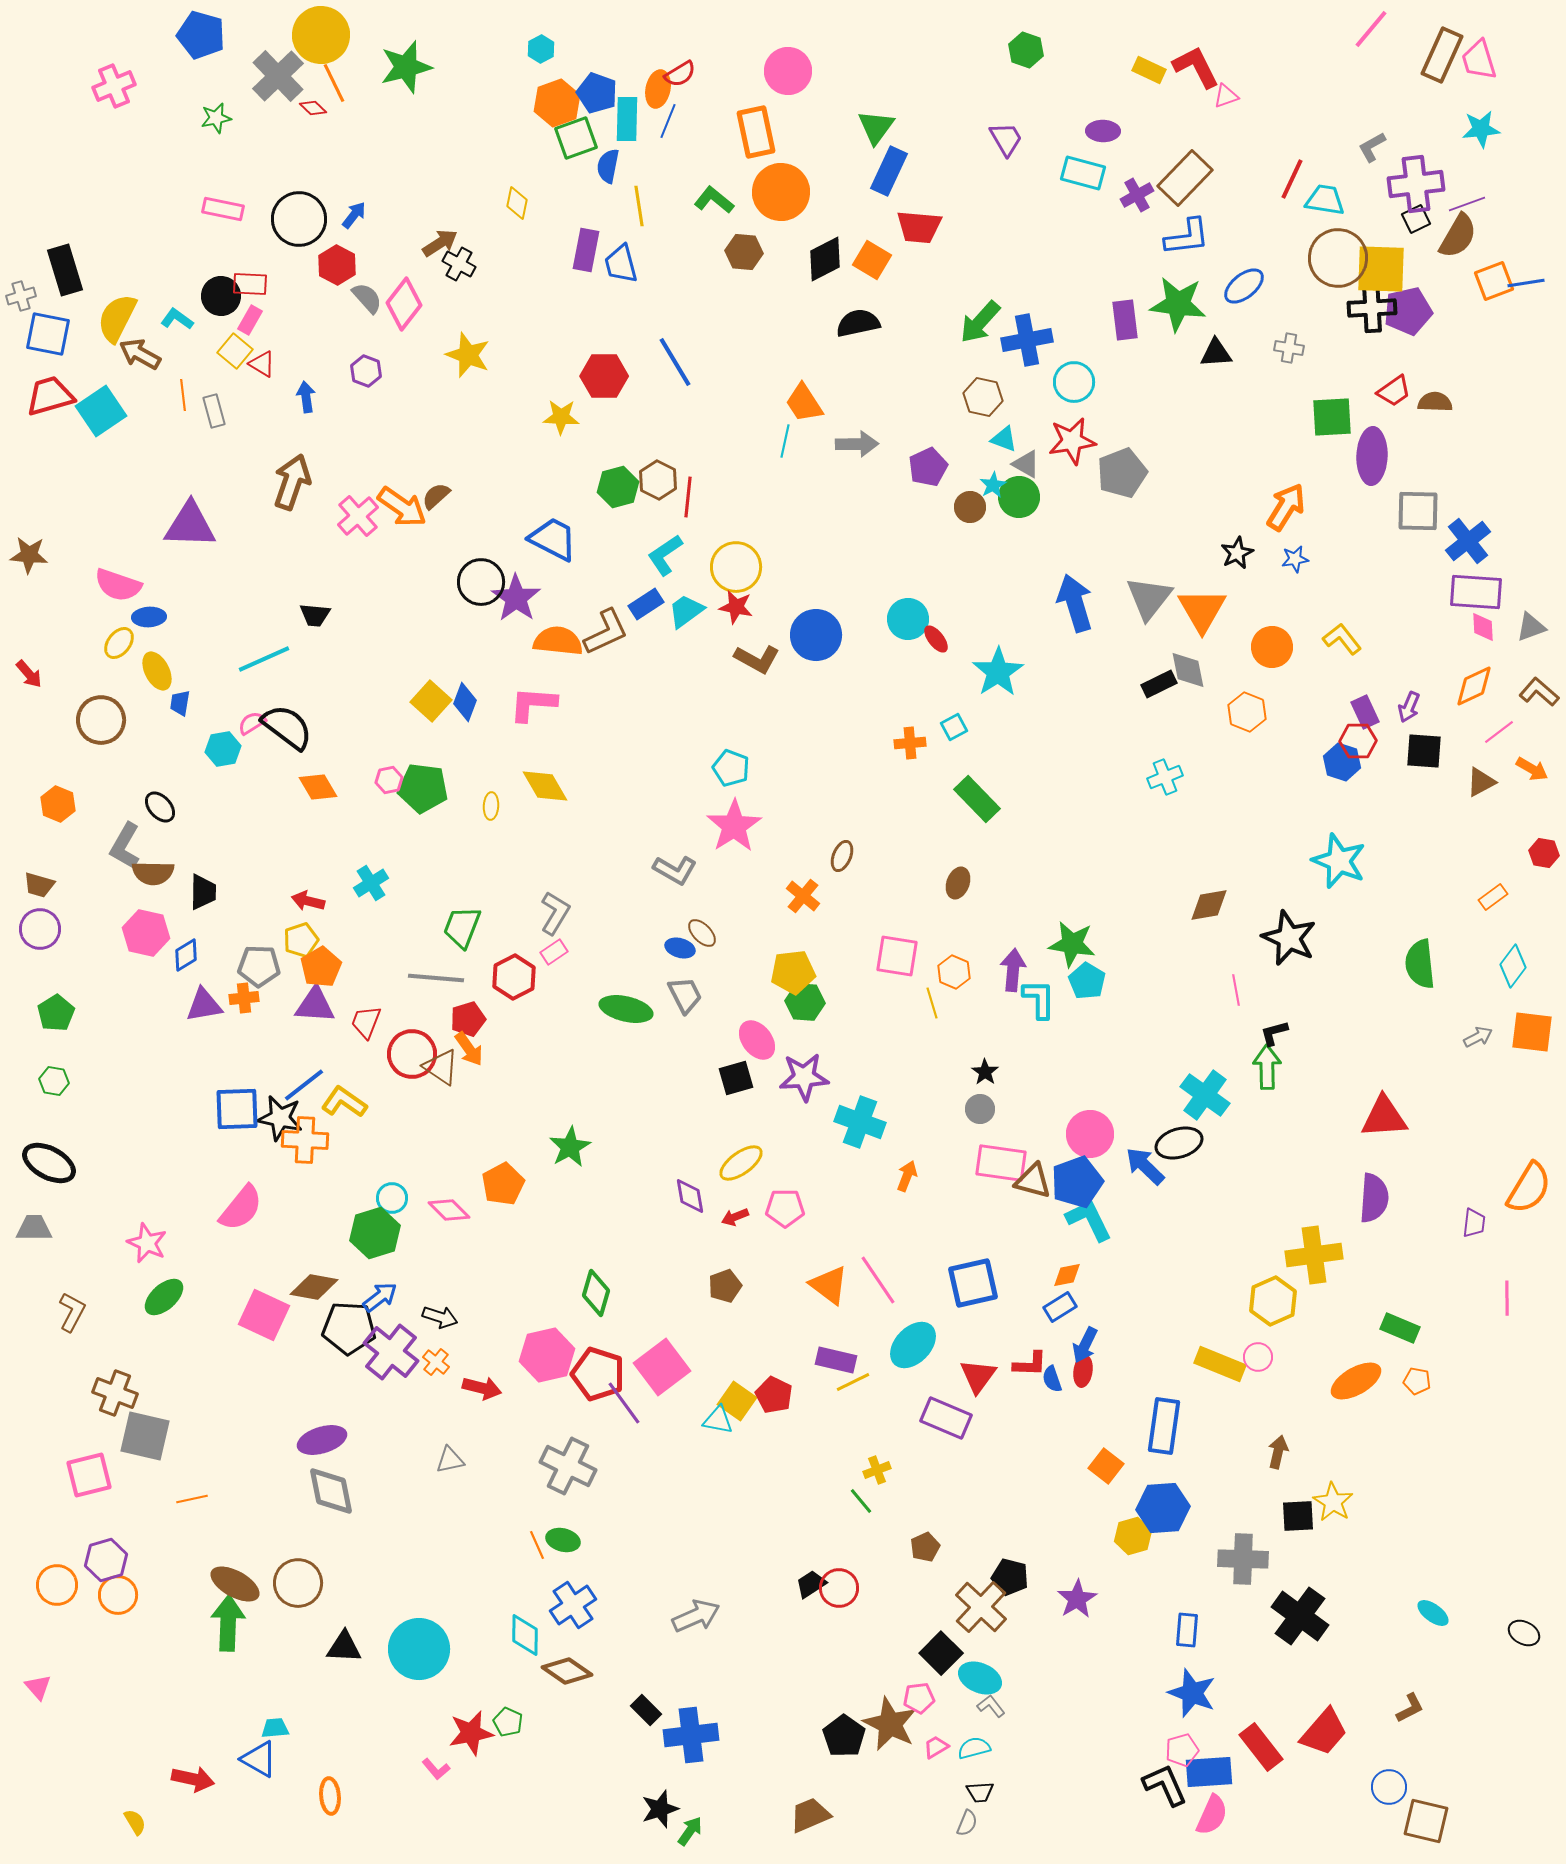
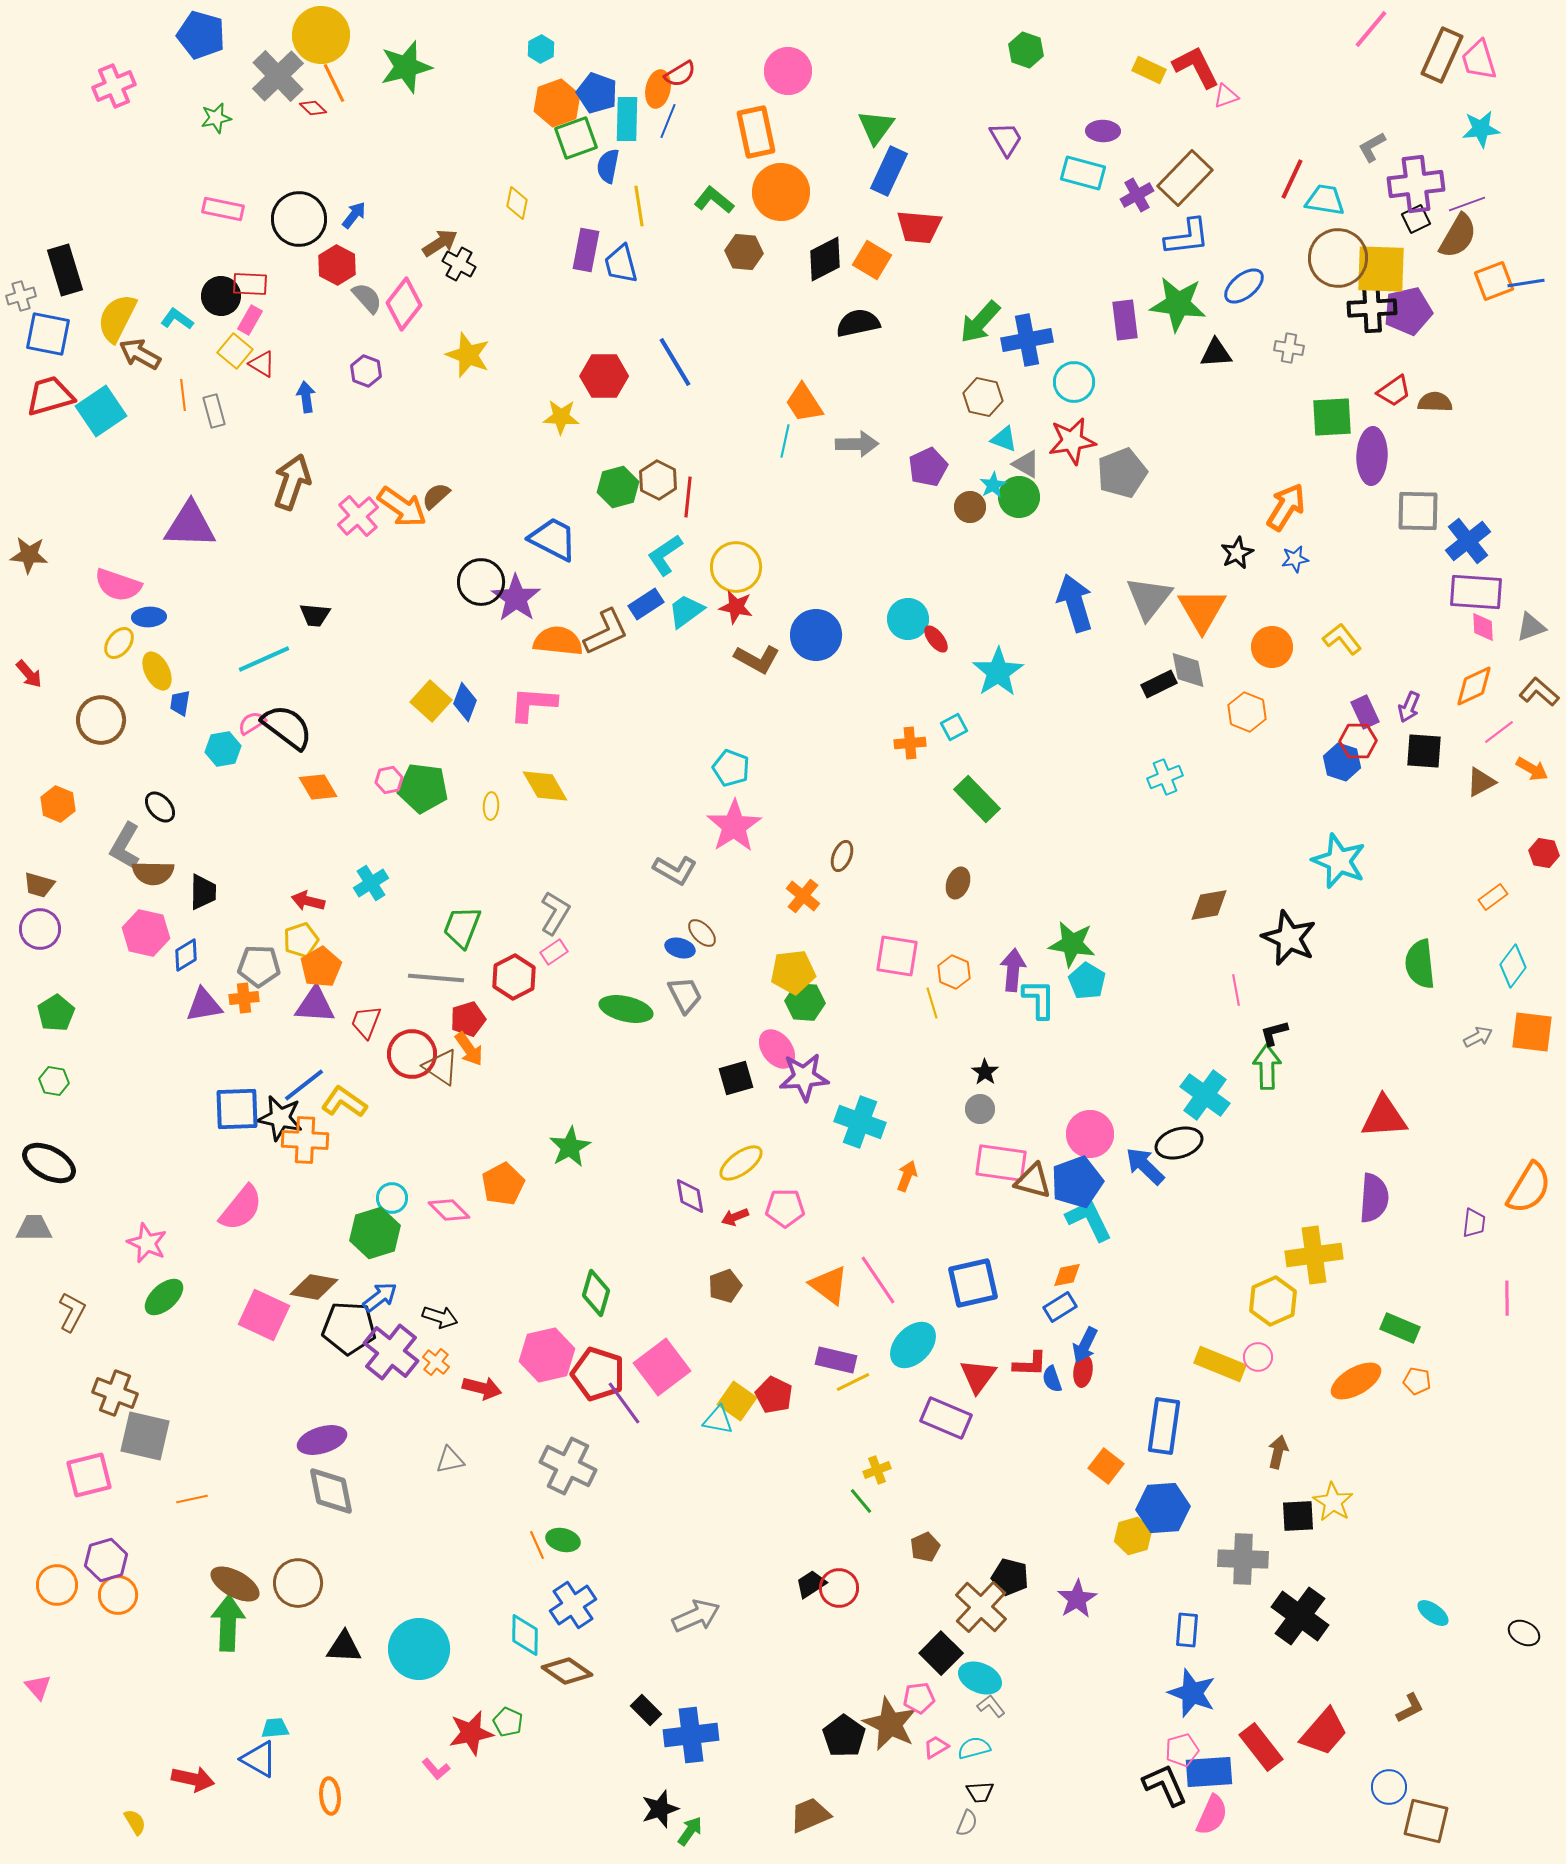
pink ellipse at (757, 1040): moved 20 px right, 9 px down
